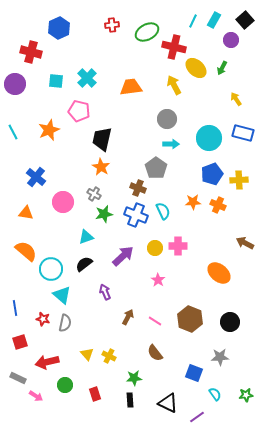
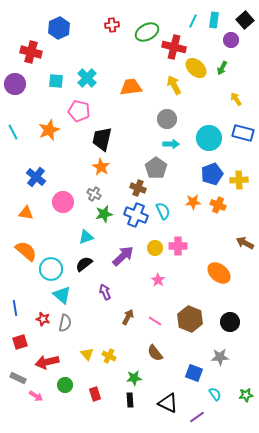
cyan rectangle at (214, 20): rotated 21 degrees counterclockwise
